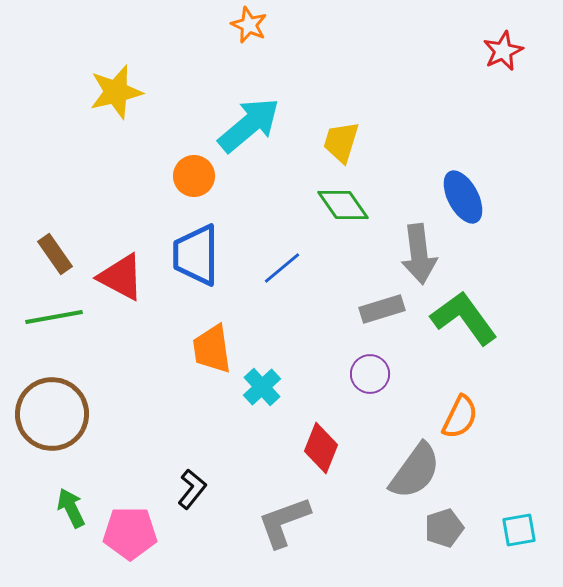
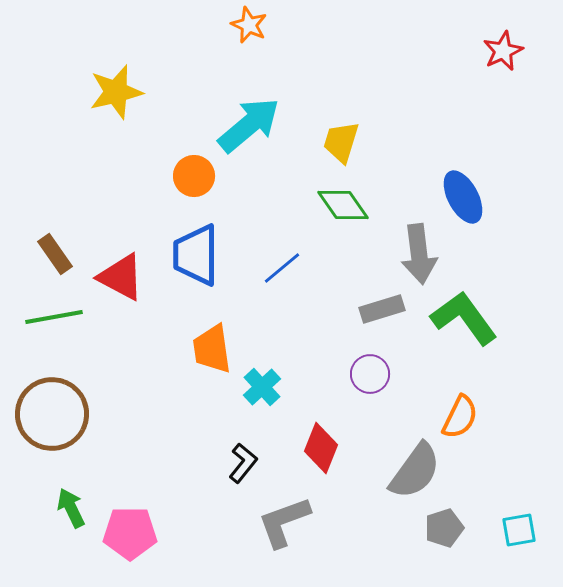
black L-shape: moved 51 px right, 26 px up
